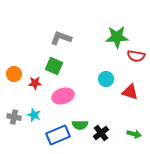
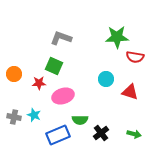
red semicircle: moved 1 px left, 1 px down
red star: moved 4 px right
green semicircle: moved 5 px up
